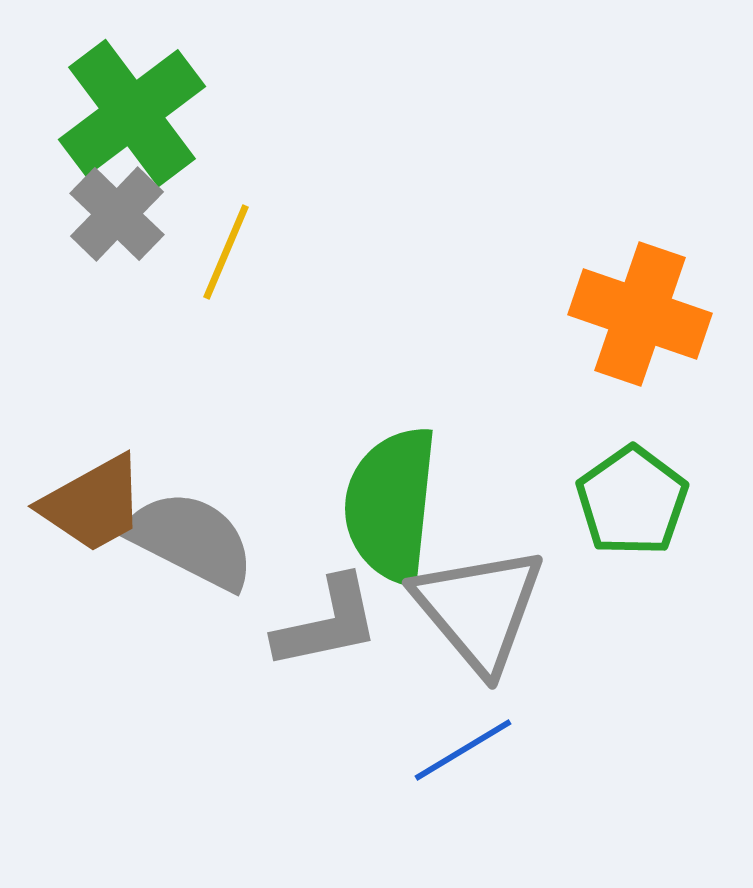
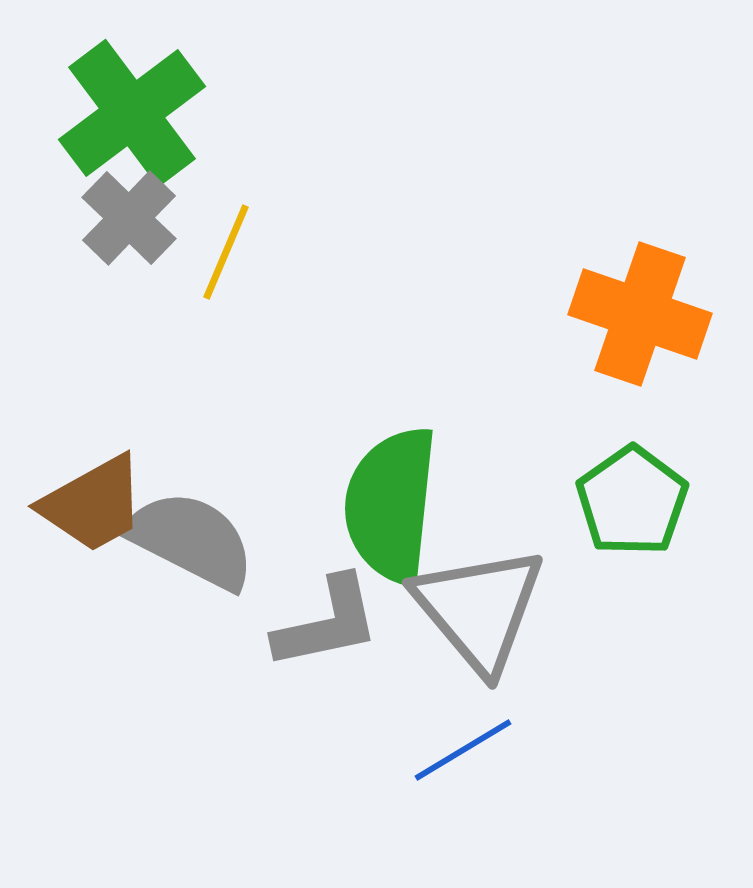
gray cross: moved 12 px right, 4 px down
